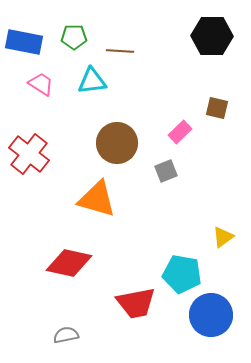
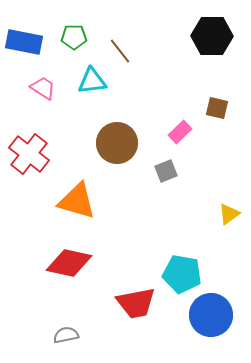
brown line: rotated 48 degrees clockwise
pink trapezoid: moved 2 px right, 4 px down
orange triangle: moved 20 px left, 2 px down
yellow triangle: moved 6 px right, 23 px up
